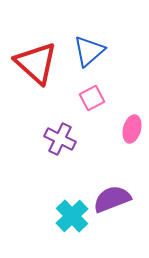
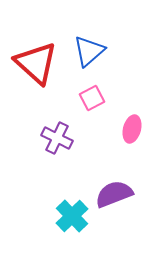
purple cross: moved 3 px left, 1 px up
purple semicircle: moved 2 px right, 5 px up
